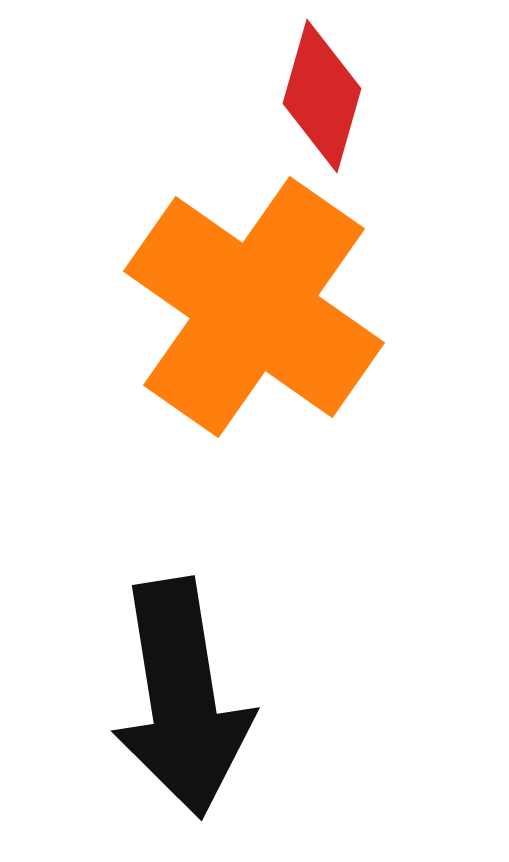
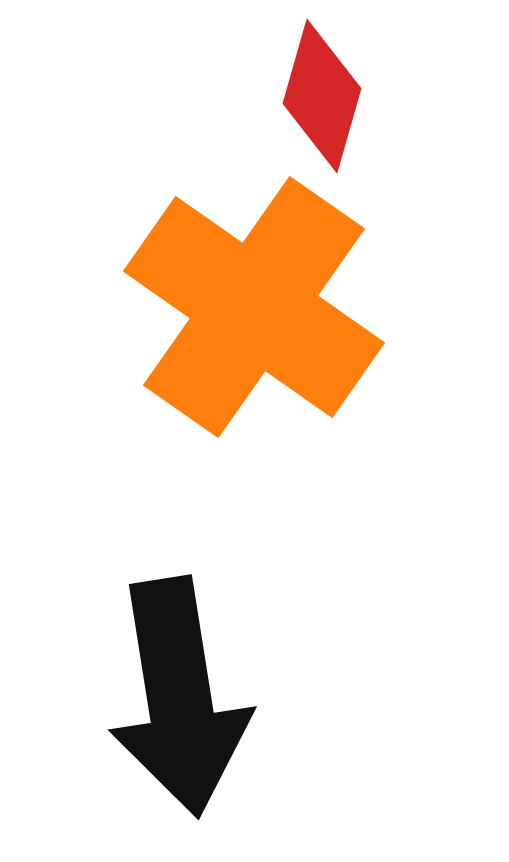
black arrow: moved 3 px left, 1 px up
